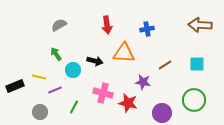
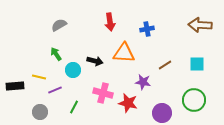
red arrow: moved 3 px right, 3 px up
black rectangle: rotated 18 degrees clockwise
